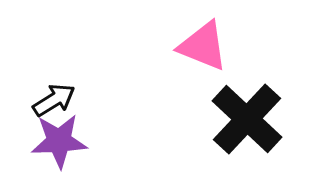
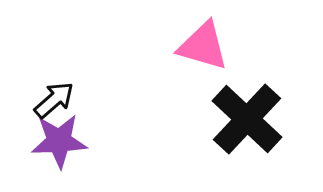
pink triangle: rotated 6 degrees counterclockwise
black arrow: rotated 9 degrees counterclockwise
